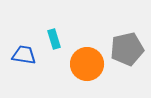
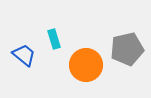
blue trapezoid: rotated 30 degrees clockwise
orange circle: moved 1 px left, 1 px down
